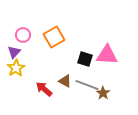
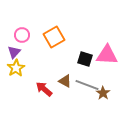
pink circle: moved 1 px left
